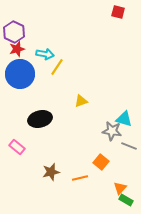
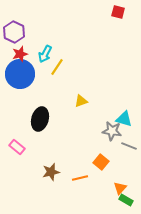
red star: moved 3 px right, 5 px down
cyan arrow: rotated 108 degrees clockwise
black ellipse: rotated 60 degrees counterclockwise
